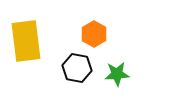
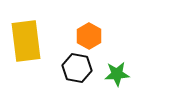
orange hexagon: moved 5 px left, 2 px down
